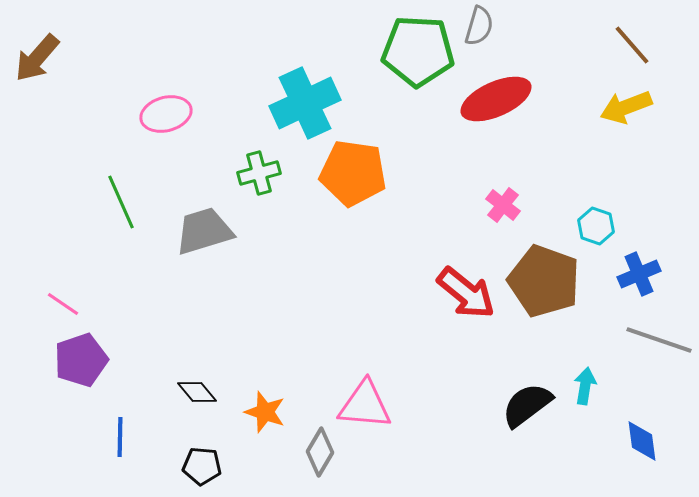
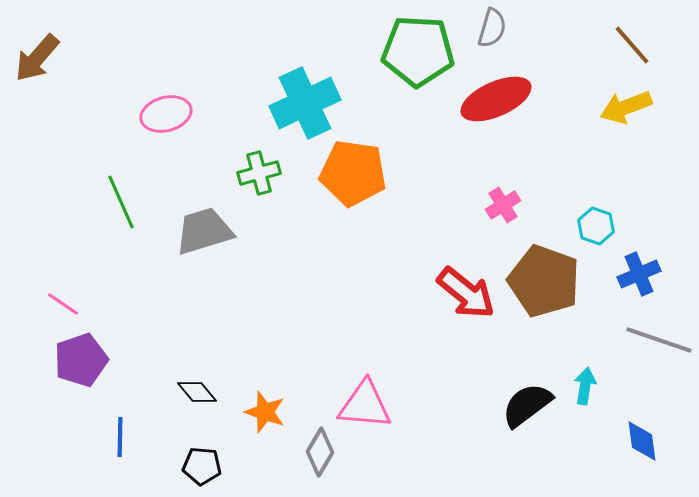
gray semicircle: moved 13 px right, 2 px down
pink cross: rotated 20 degrees clockwise
